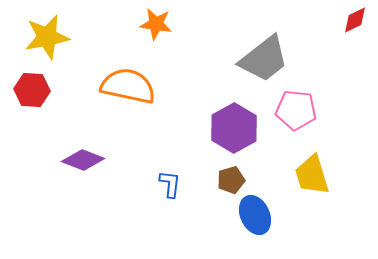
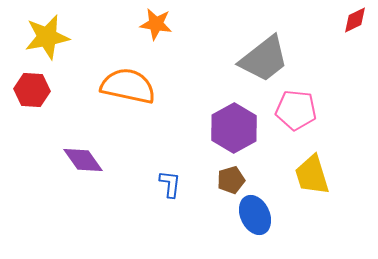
purple diamond: rotated 33 degrees clockwise
